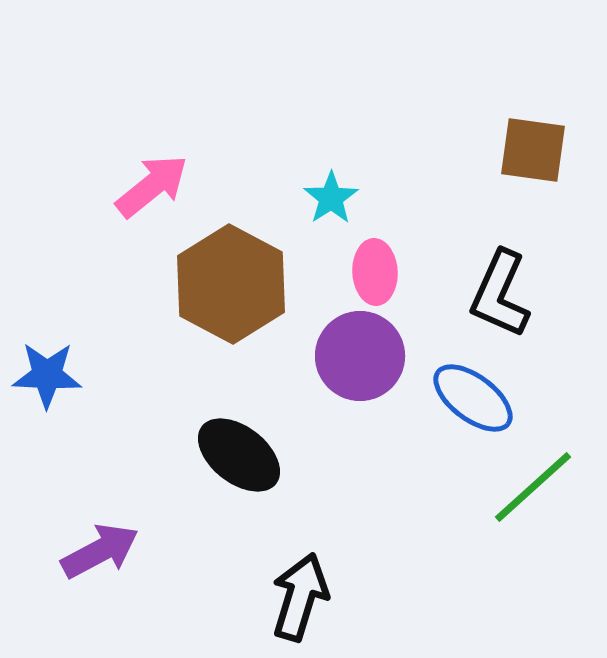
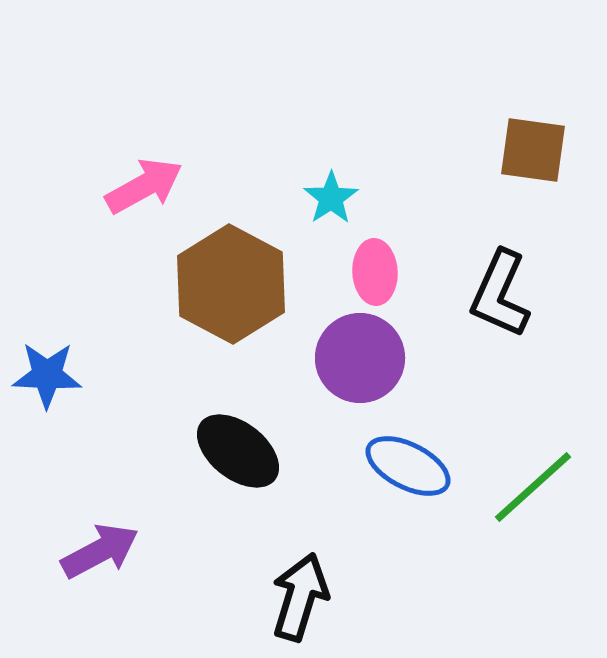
pink arrow: moved 8 px left; rotated 10 degrees clockwise
purple circle: moved 2 px down
blue ellipse: moved 65 px left, 68 px down; rotated 10 degrees counterclockwise
black ellipse: moved 1 px left, 4 px up
